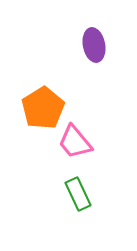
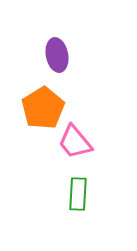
purple ellipse: moved 37 px left, 10 px down
green rectangle: rotated 28 degrees clockwise
